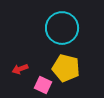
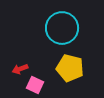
yellow pentagon: moved 4 px right
pink square: moved 8 px left
